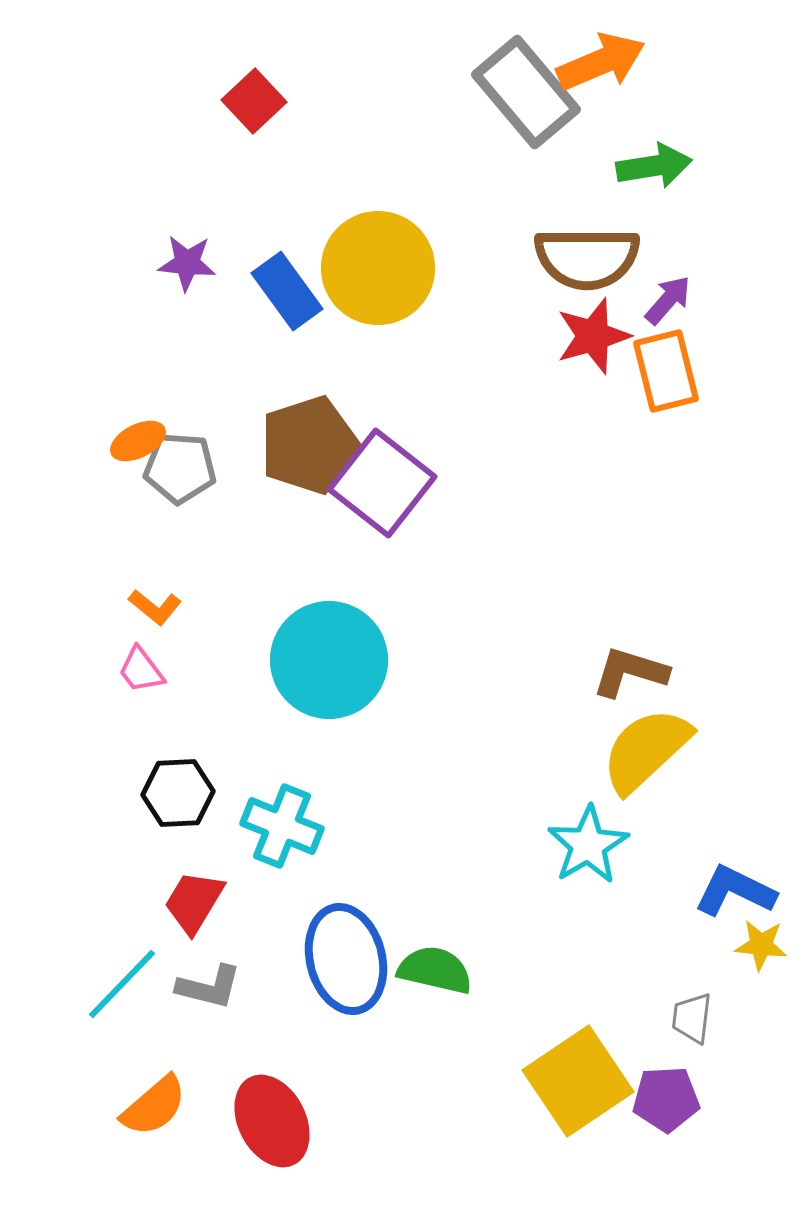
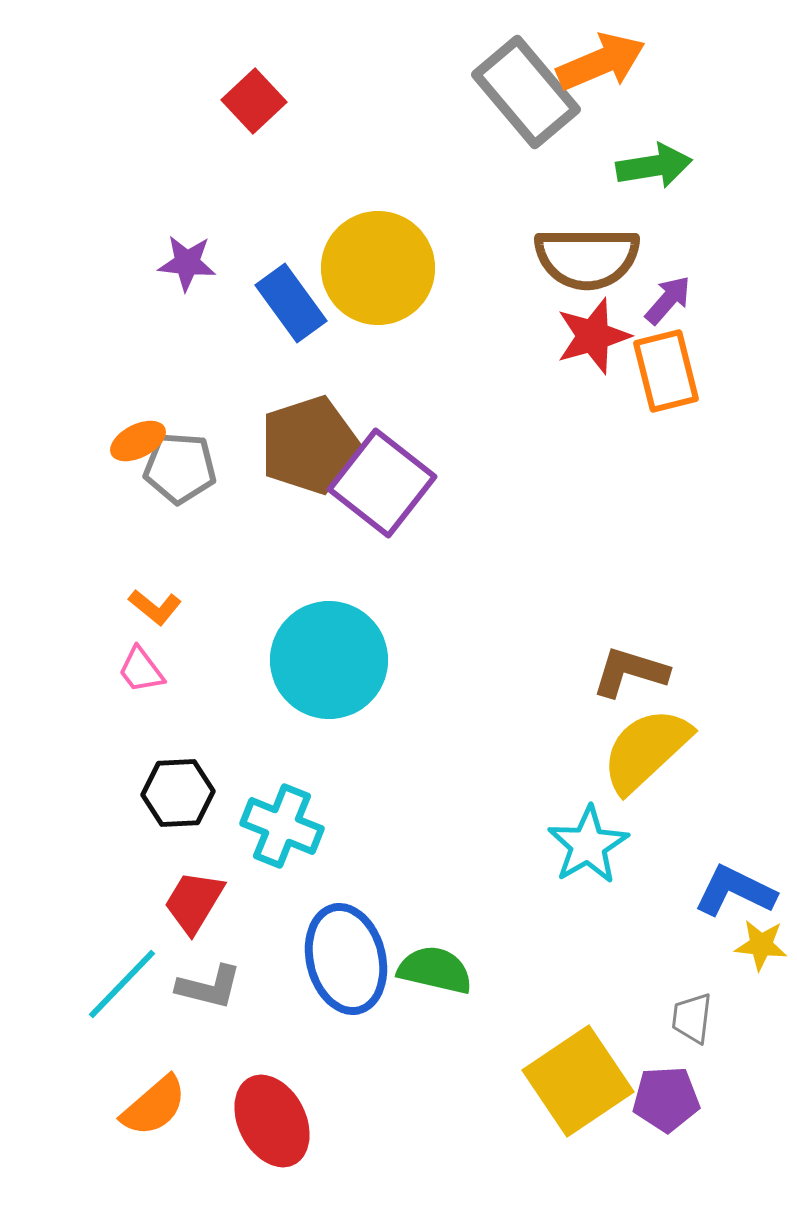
blue rectangle: moved 4 px right, 12 px down
